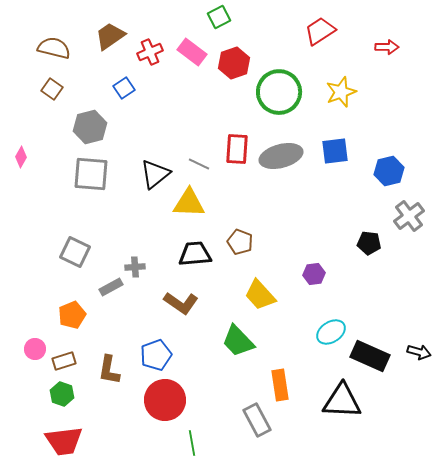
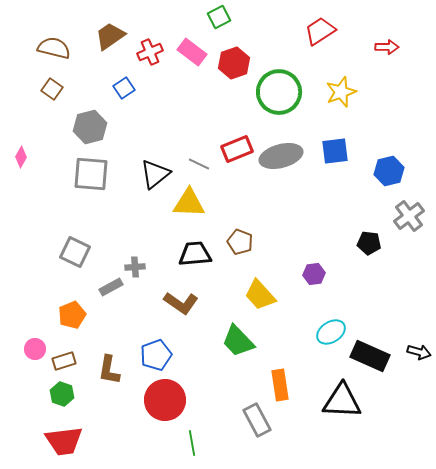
red rectangle at (237, 149): rotated 64 degrees clockwise
